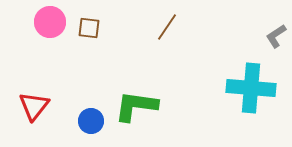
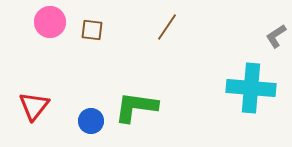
brown square: moved 3 px right, 2 px down
green L-shape: moved 1 px down
